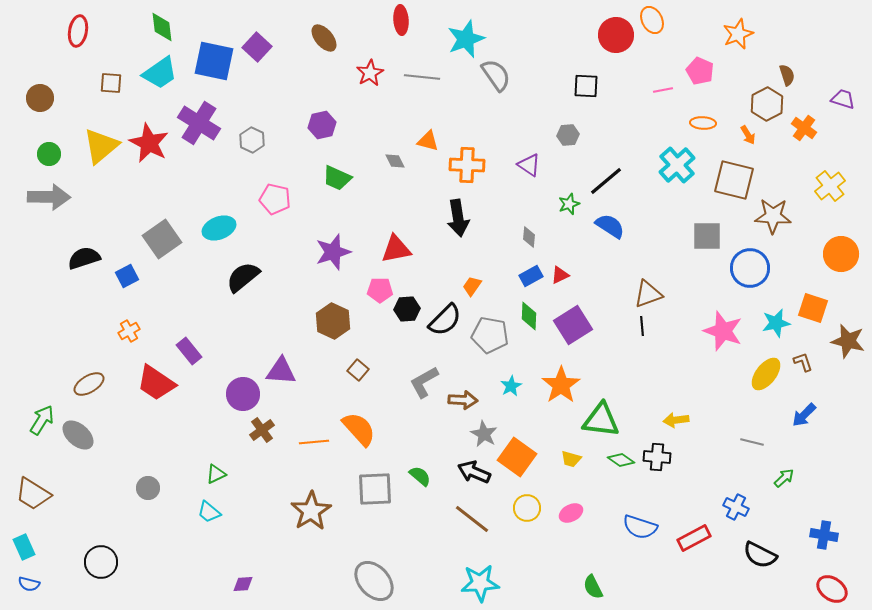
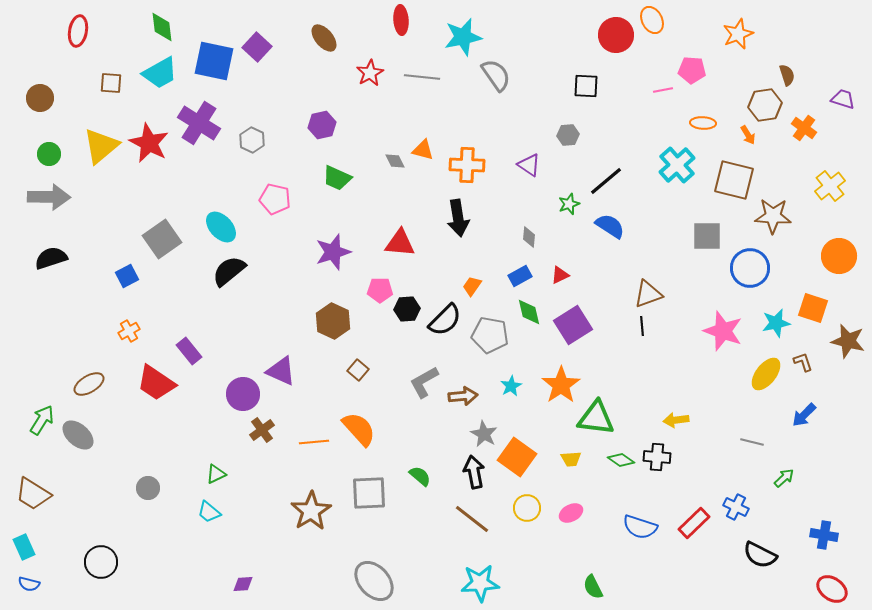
cyan star at (466, 39): moved 3 px left, 2 px up; rotated 9 degrees clockwise
pink pentagon at (700, 71): moved 8 px left, 1 px up; rotated 20 degrees counterclockwise
cyan trapezoid at (160, 73): rotated 6 degrees clockwise
brown hexagon at (767, 104): moved 2 px left, 1 px down; rotated 20 degrees clockwise
orange triangle at (428, 141): moved 5 px left, 9 px down
cyan ellipse at (219, 228): moved 2 px right, 1 px up; rotated 68 degrees clockwise
red triangle at (396, 249): moved 4 px right, 6 px up; rotated 16 degrees clockwise
orange circle at (841, 254): moved 2 px left, 2 px down
black semicircle at (84, 258): moved 33 px left
blue rectangle at (531, 276): moved 11 px left
black semicircle at (243, 277): moved 14 px left, 6 px up
green diamond at (529, 316): moved 4 px up; rotated 16 degrees counterclockwise
purple triangle at (281, 371): rotated 20 degrees clockwise
brown arrow at (463, 400): moved 4 px up; rotated 8 degrees counterclockwise
green triangle at (601, 420): moved 5 px left, 2 px up
yellow trapezoid at (571, 459): rotated 20 degrees counterclockwise
black arrow at (474, 472): rotated 56 degrees clockwise
gray square at (375, 489): moved 6 px left, 4 px down
red rectangle at (694, 538): moved 15 px up; rotated 16 degrees counterclockwise
